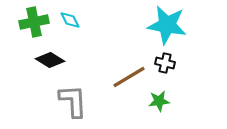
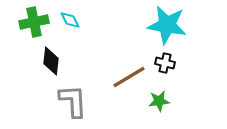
black diamond: moved 1 px right, 1 px down; rotated 64 degrees clockwise
